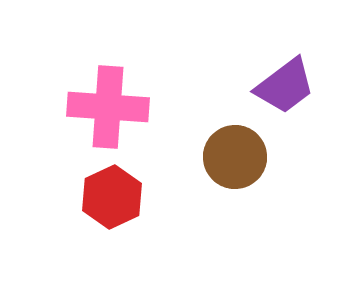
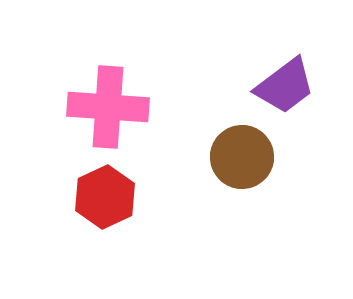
brown circle: moved 7 px right
red hexagon: moved 7 px left
